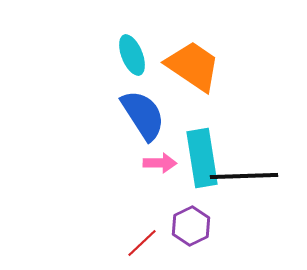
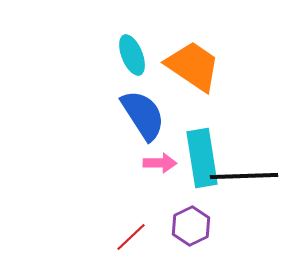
red line: moved 11 px left, 6 px up
